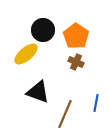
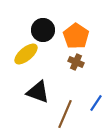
blue line: rotated 24 degrees clockwise
